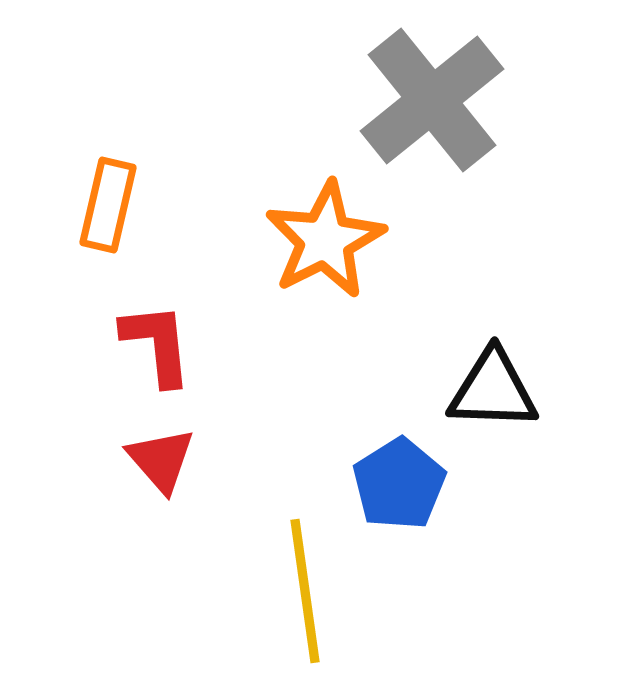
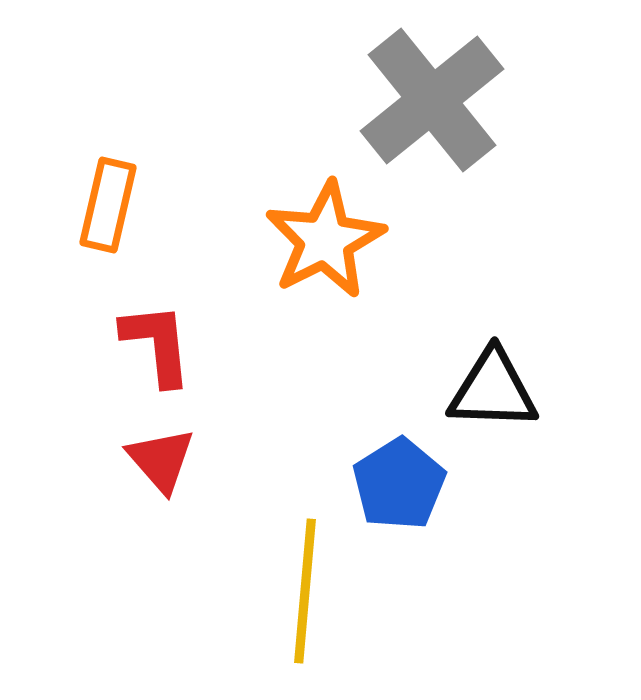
yellow line: rotated 13 degrees clockwise
